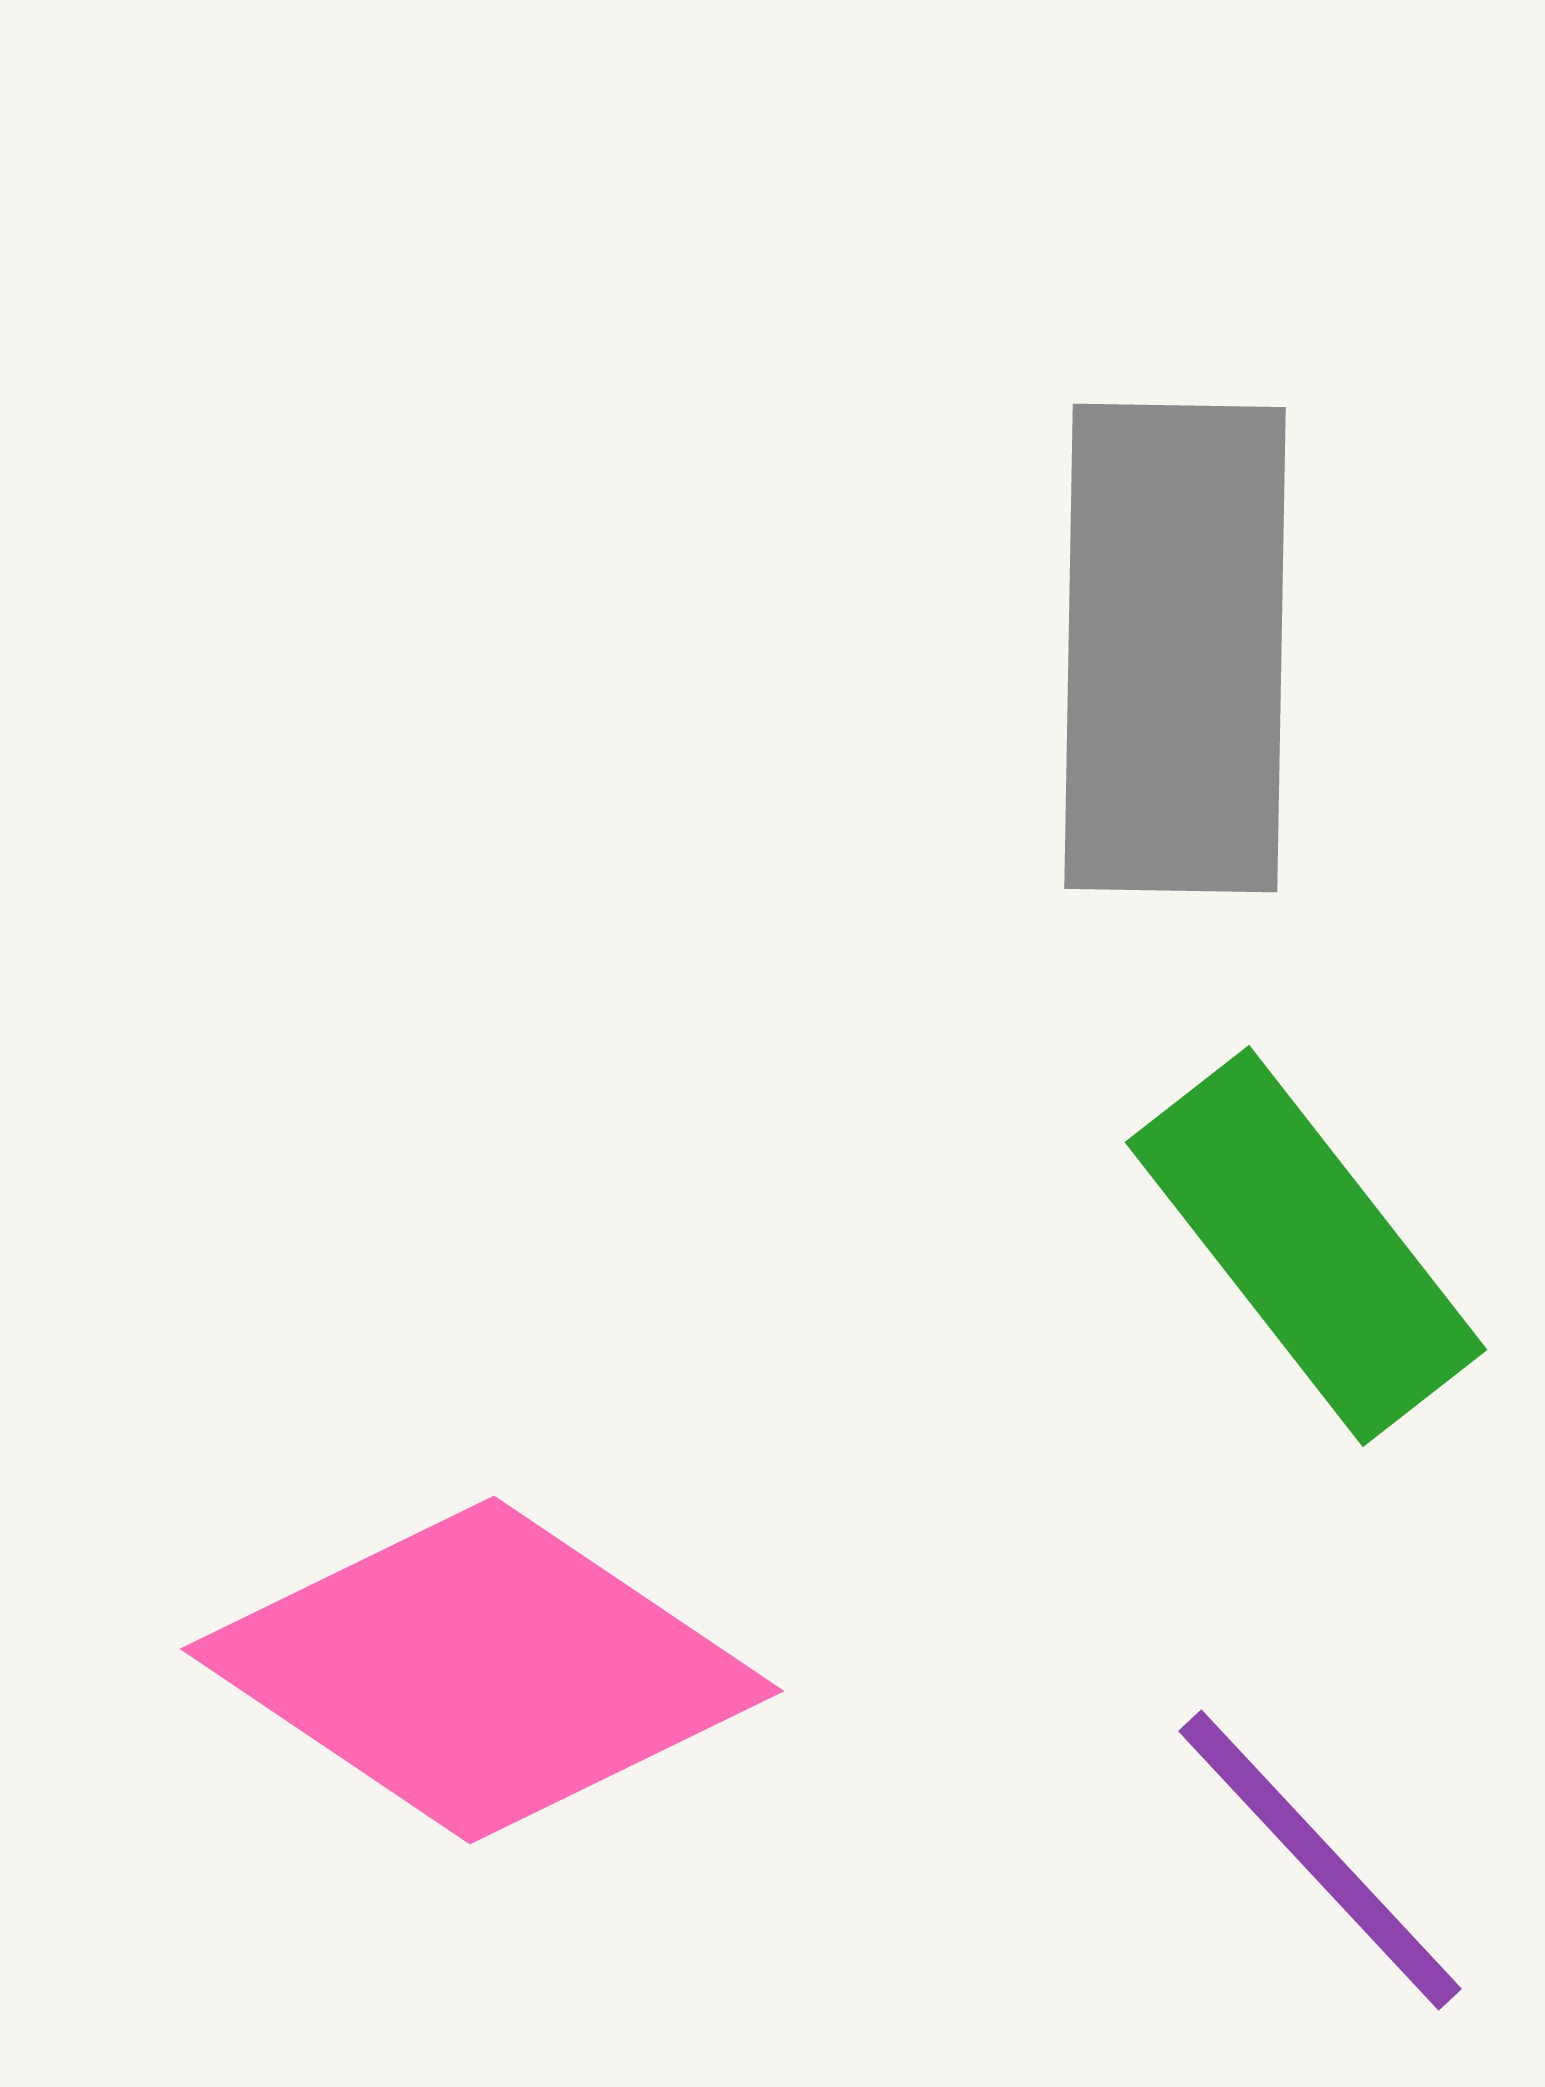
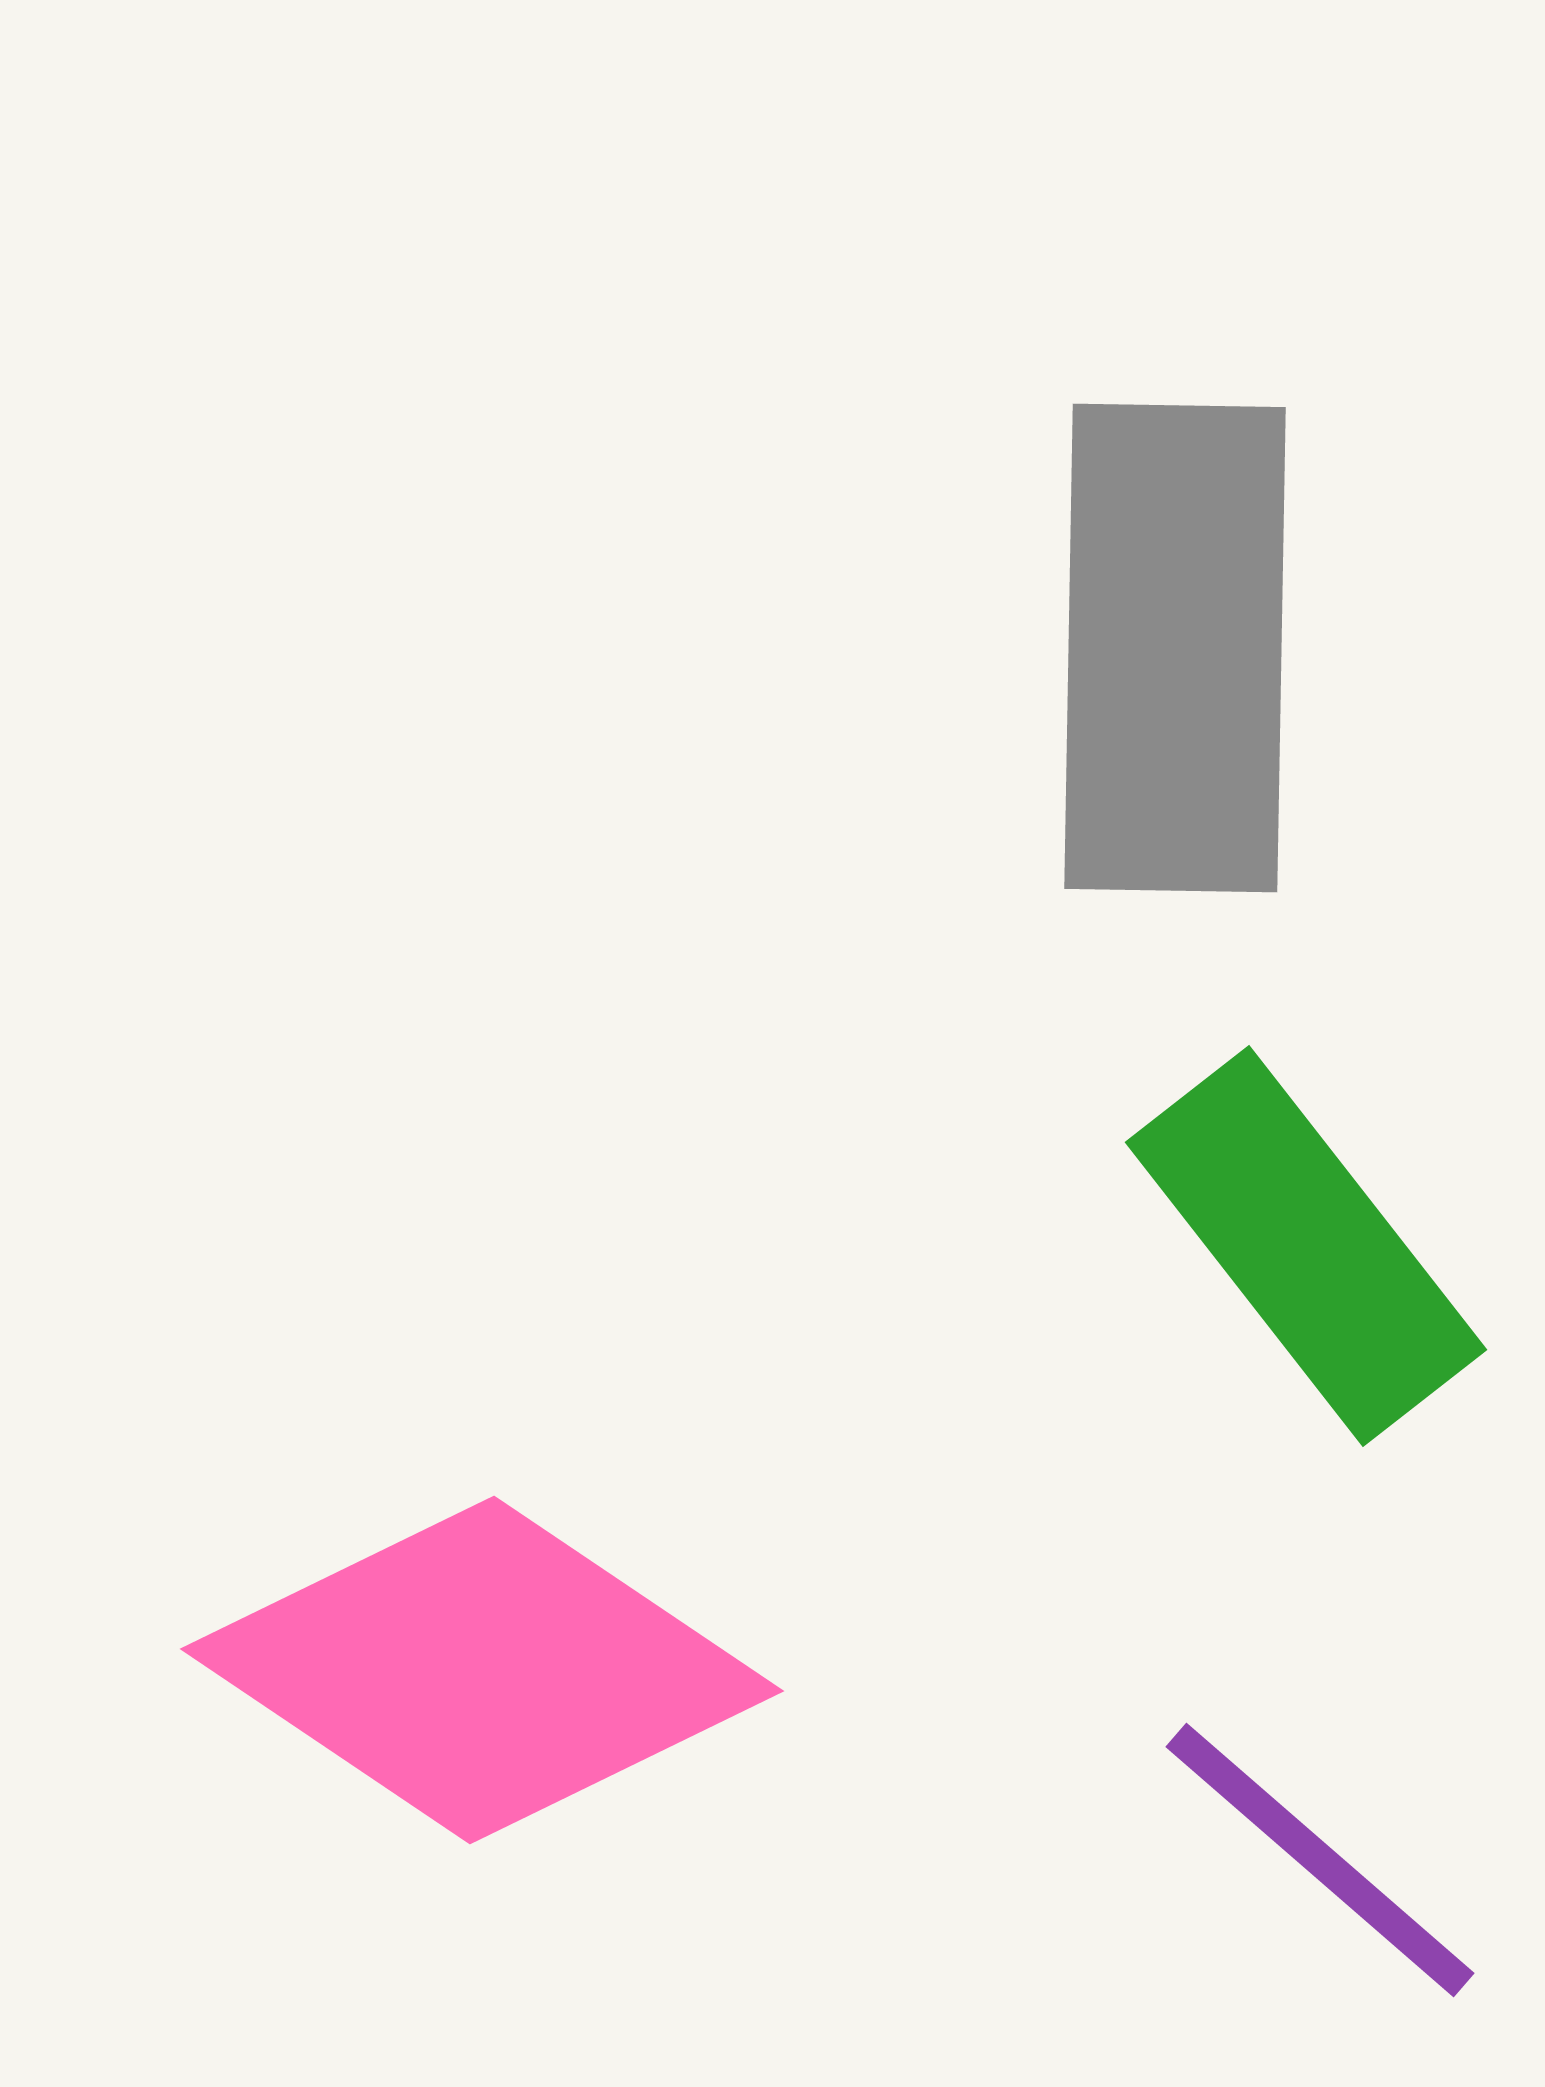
purple line: rotated 6 degrees counterclockwise
